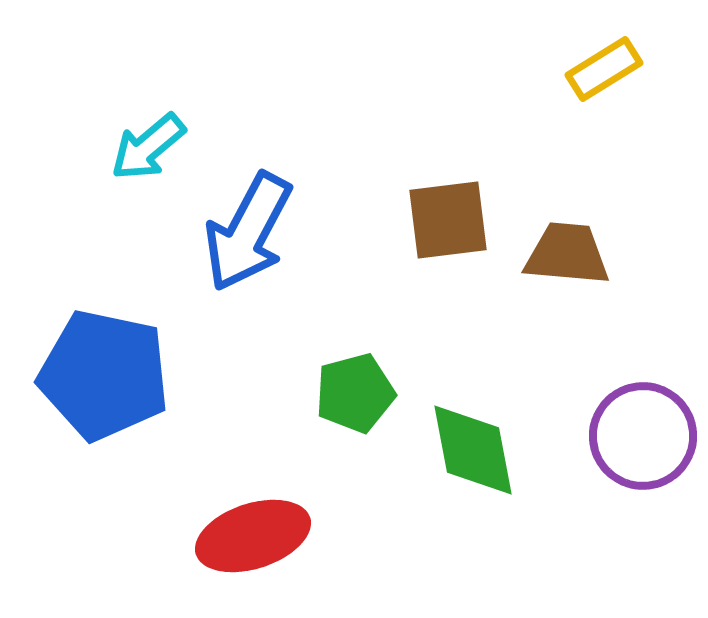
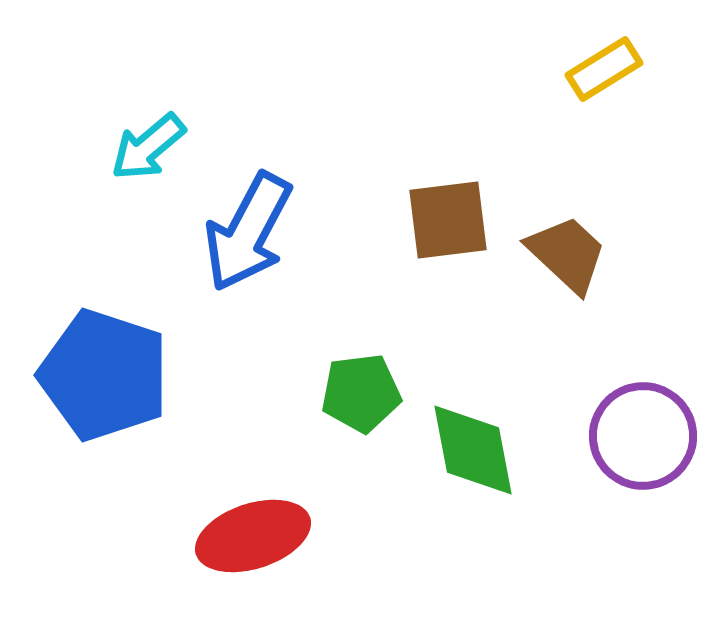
brown trapezoid: rotated 38 degrees clockwise
blue pentagon: rotated 6 degrees clockwise
green pentagon: moved 6 px right; rotated 8 degrees clockwise
